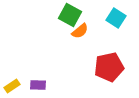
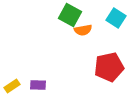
orange semicircle: moved 3 px right, 1 px up; rotated 30 degrees clockwise
